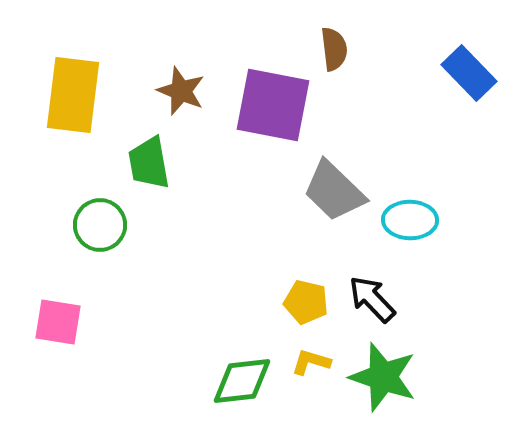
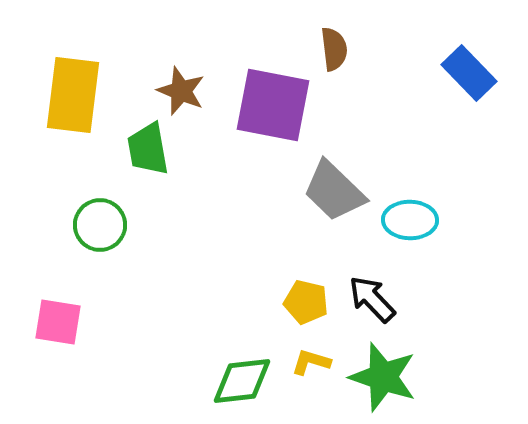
green trapezoid: moved 1 px left, 14 px up
